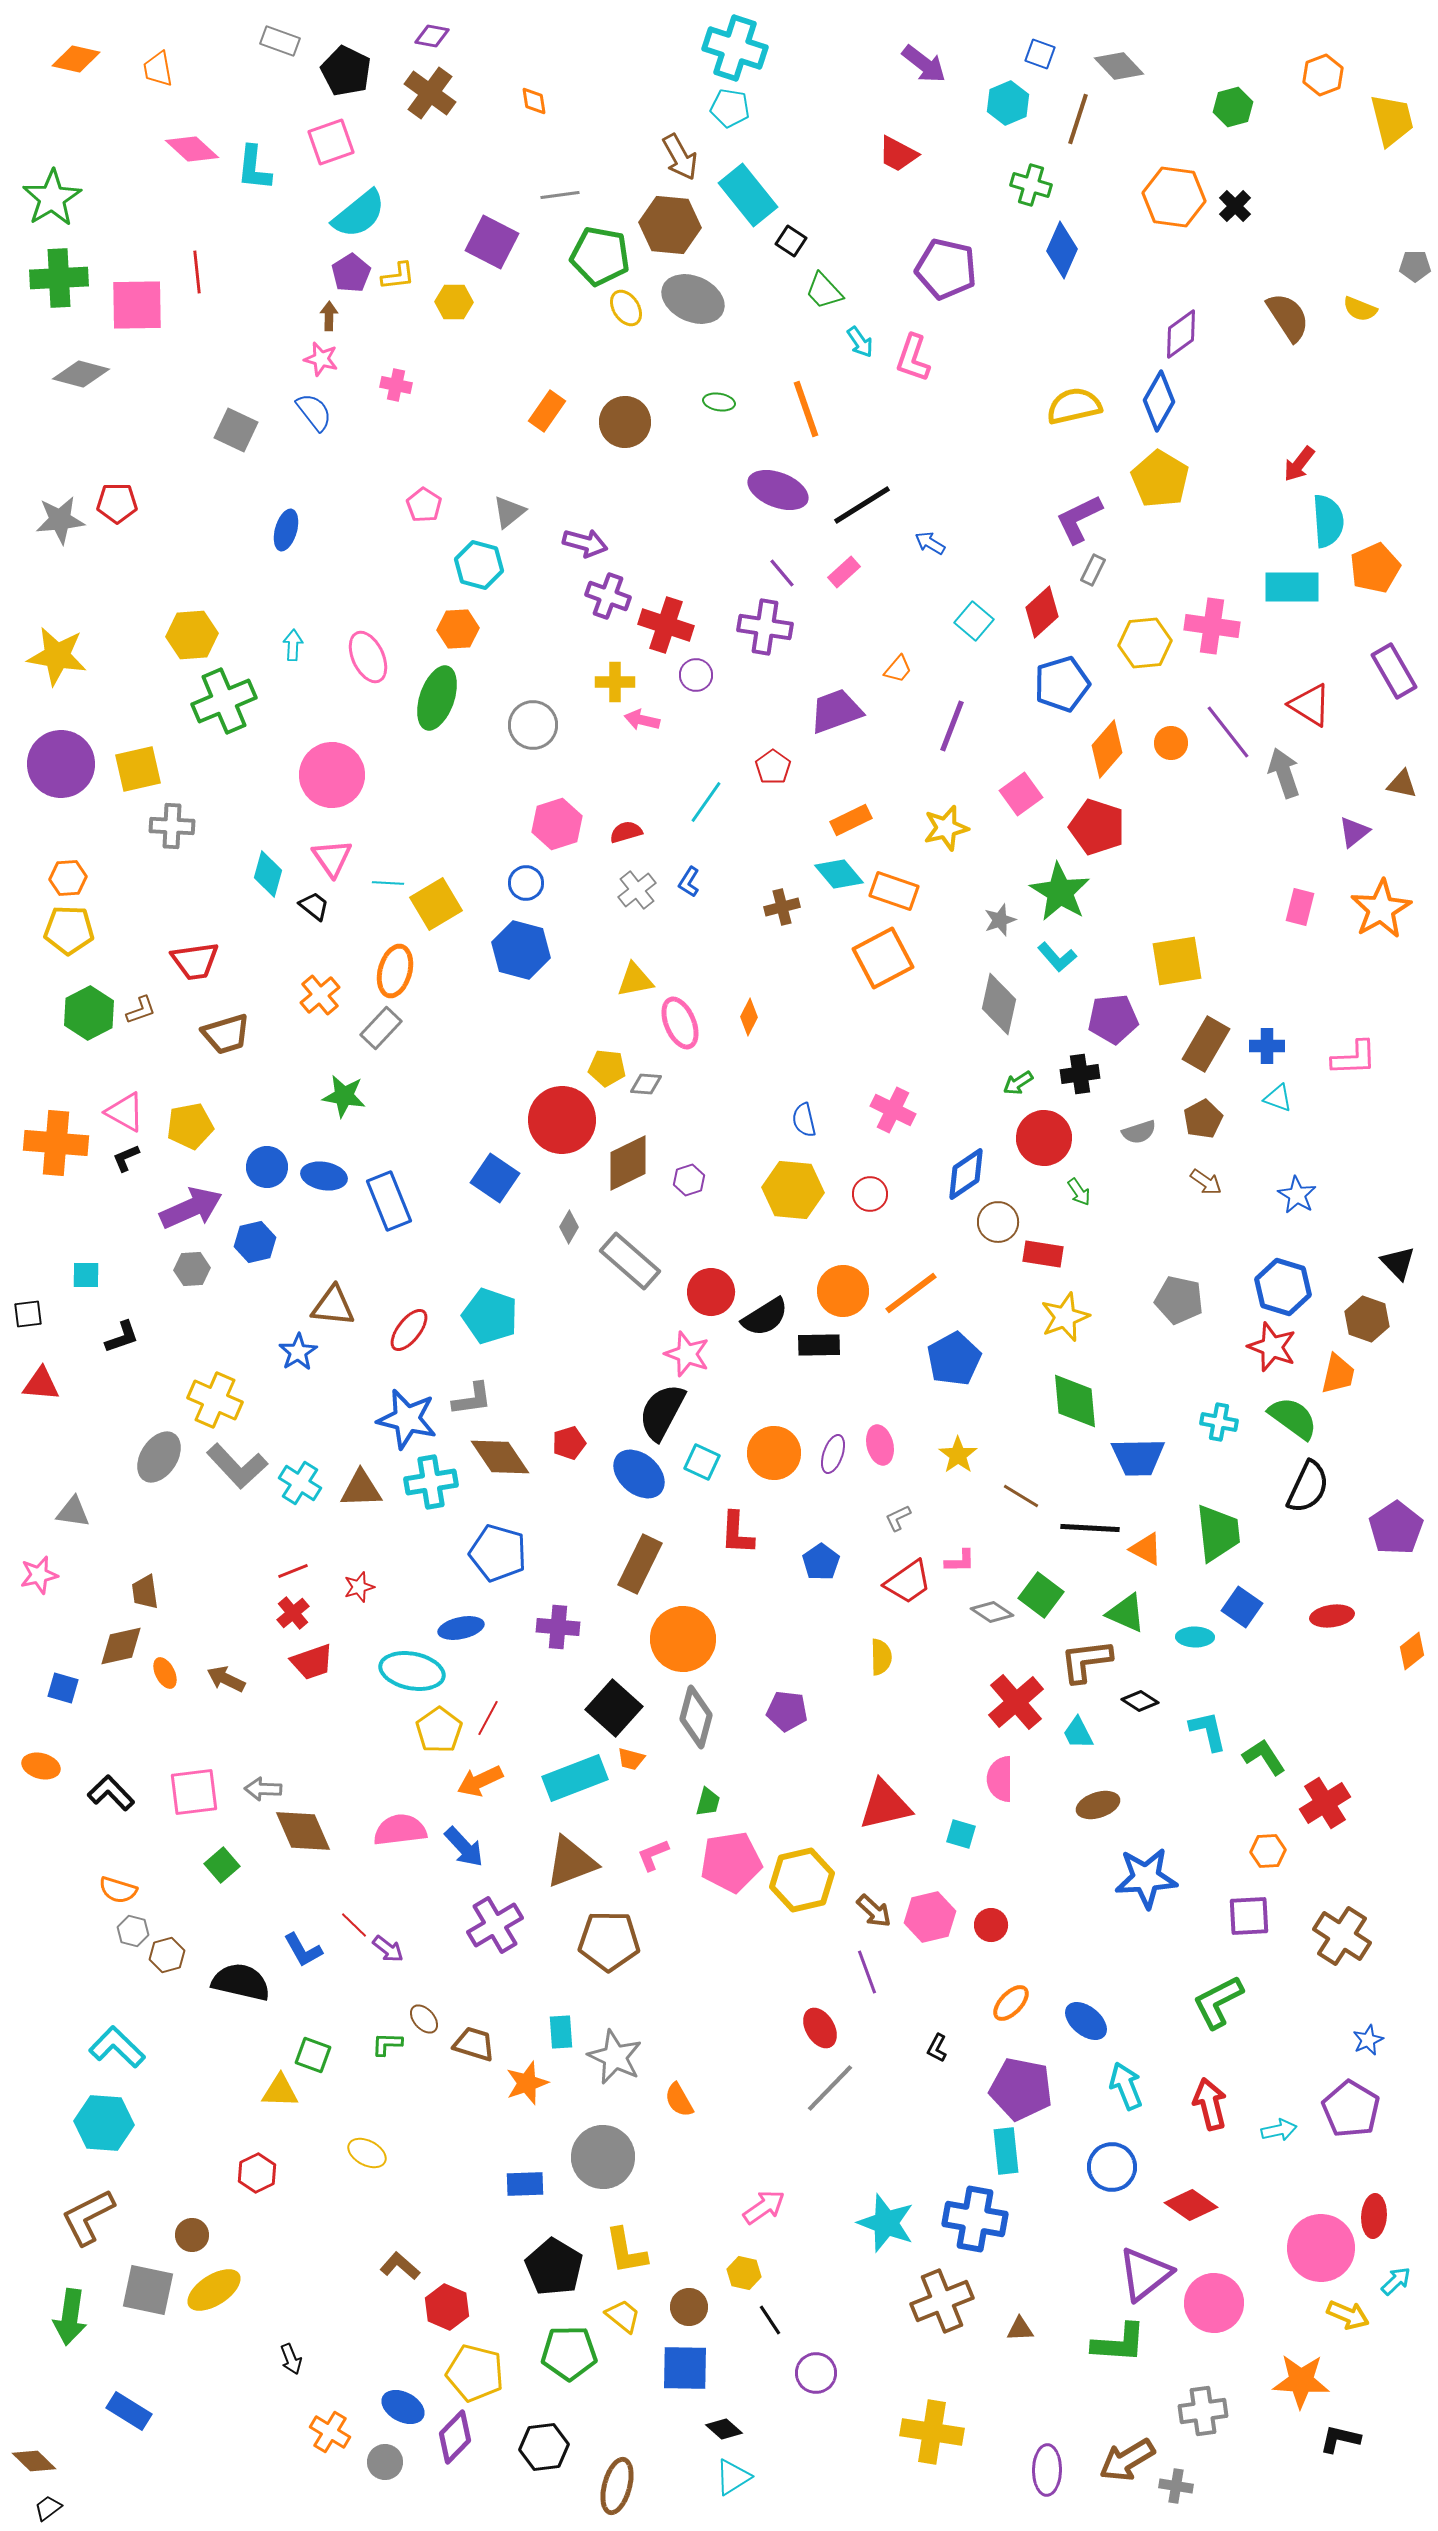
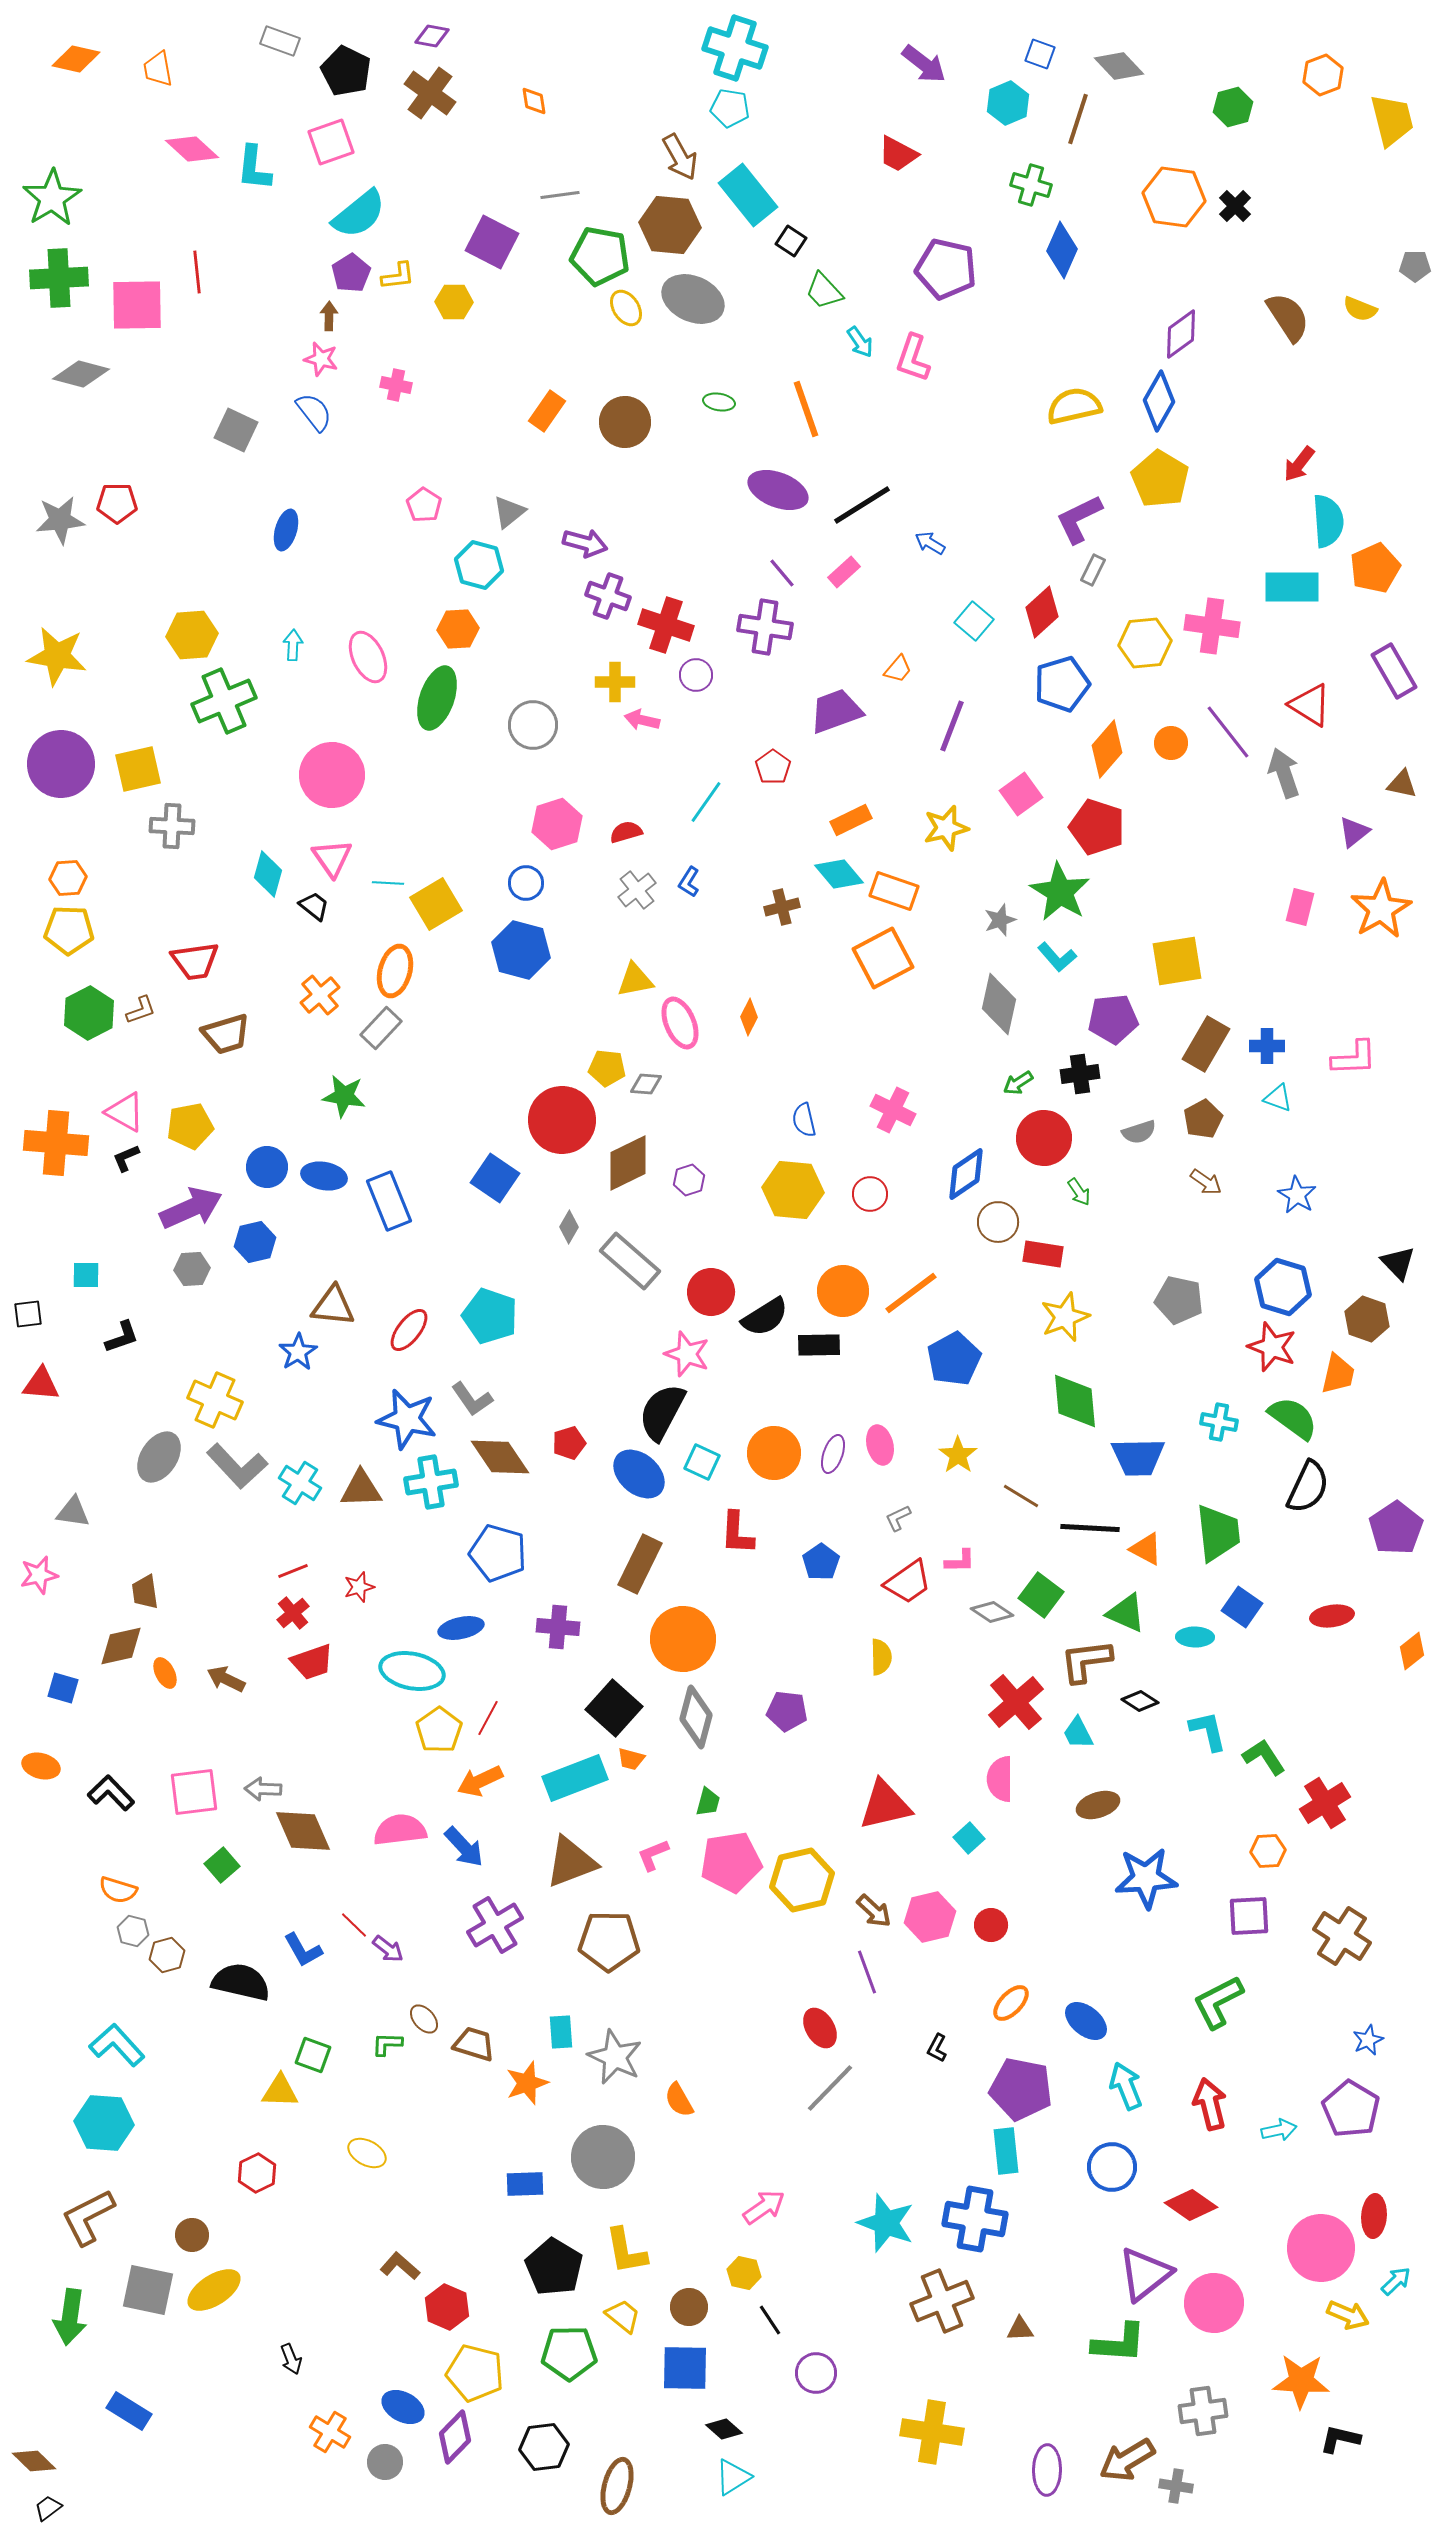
gray L-shape at (472, 1399): rotated 63 degrees clockwise
cyan square at (961, 1834): moved 8 px right, 4 px down; rotated 32 degrees clockwise
cyan L-shape at (117, 2047): moved 2 px up; rotated 4 degrees clockwise
